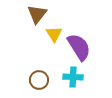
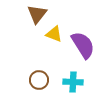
yellow triangle: rotated 36 degrees counterclockwise
purple semicircle: moved 4 px right, 2 px up
cyan cross: moved 5 px down
